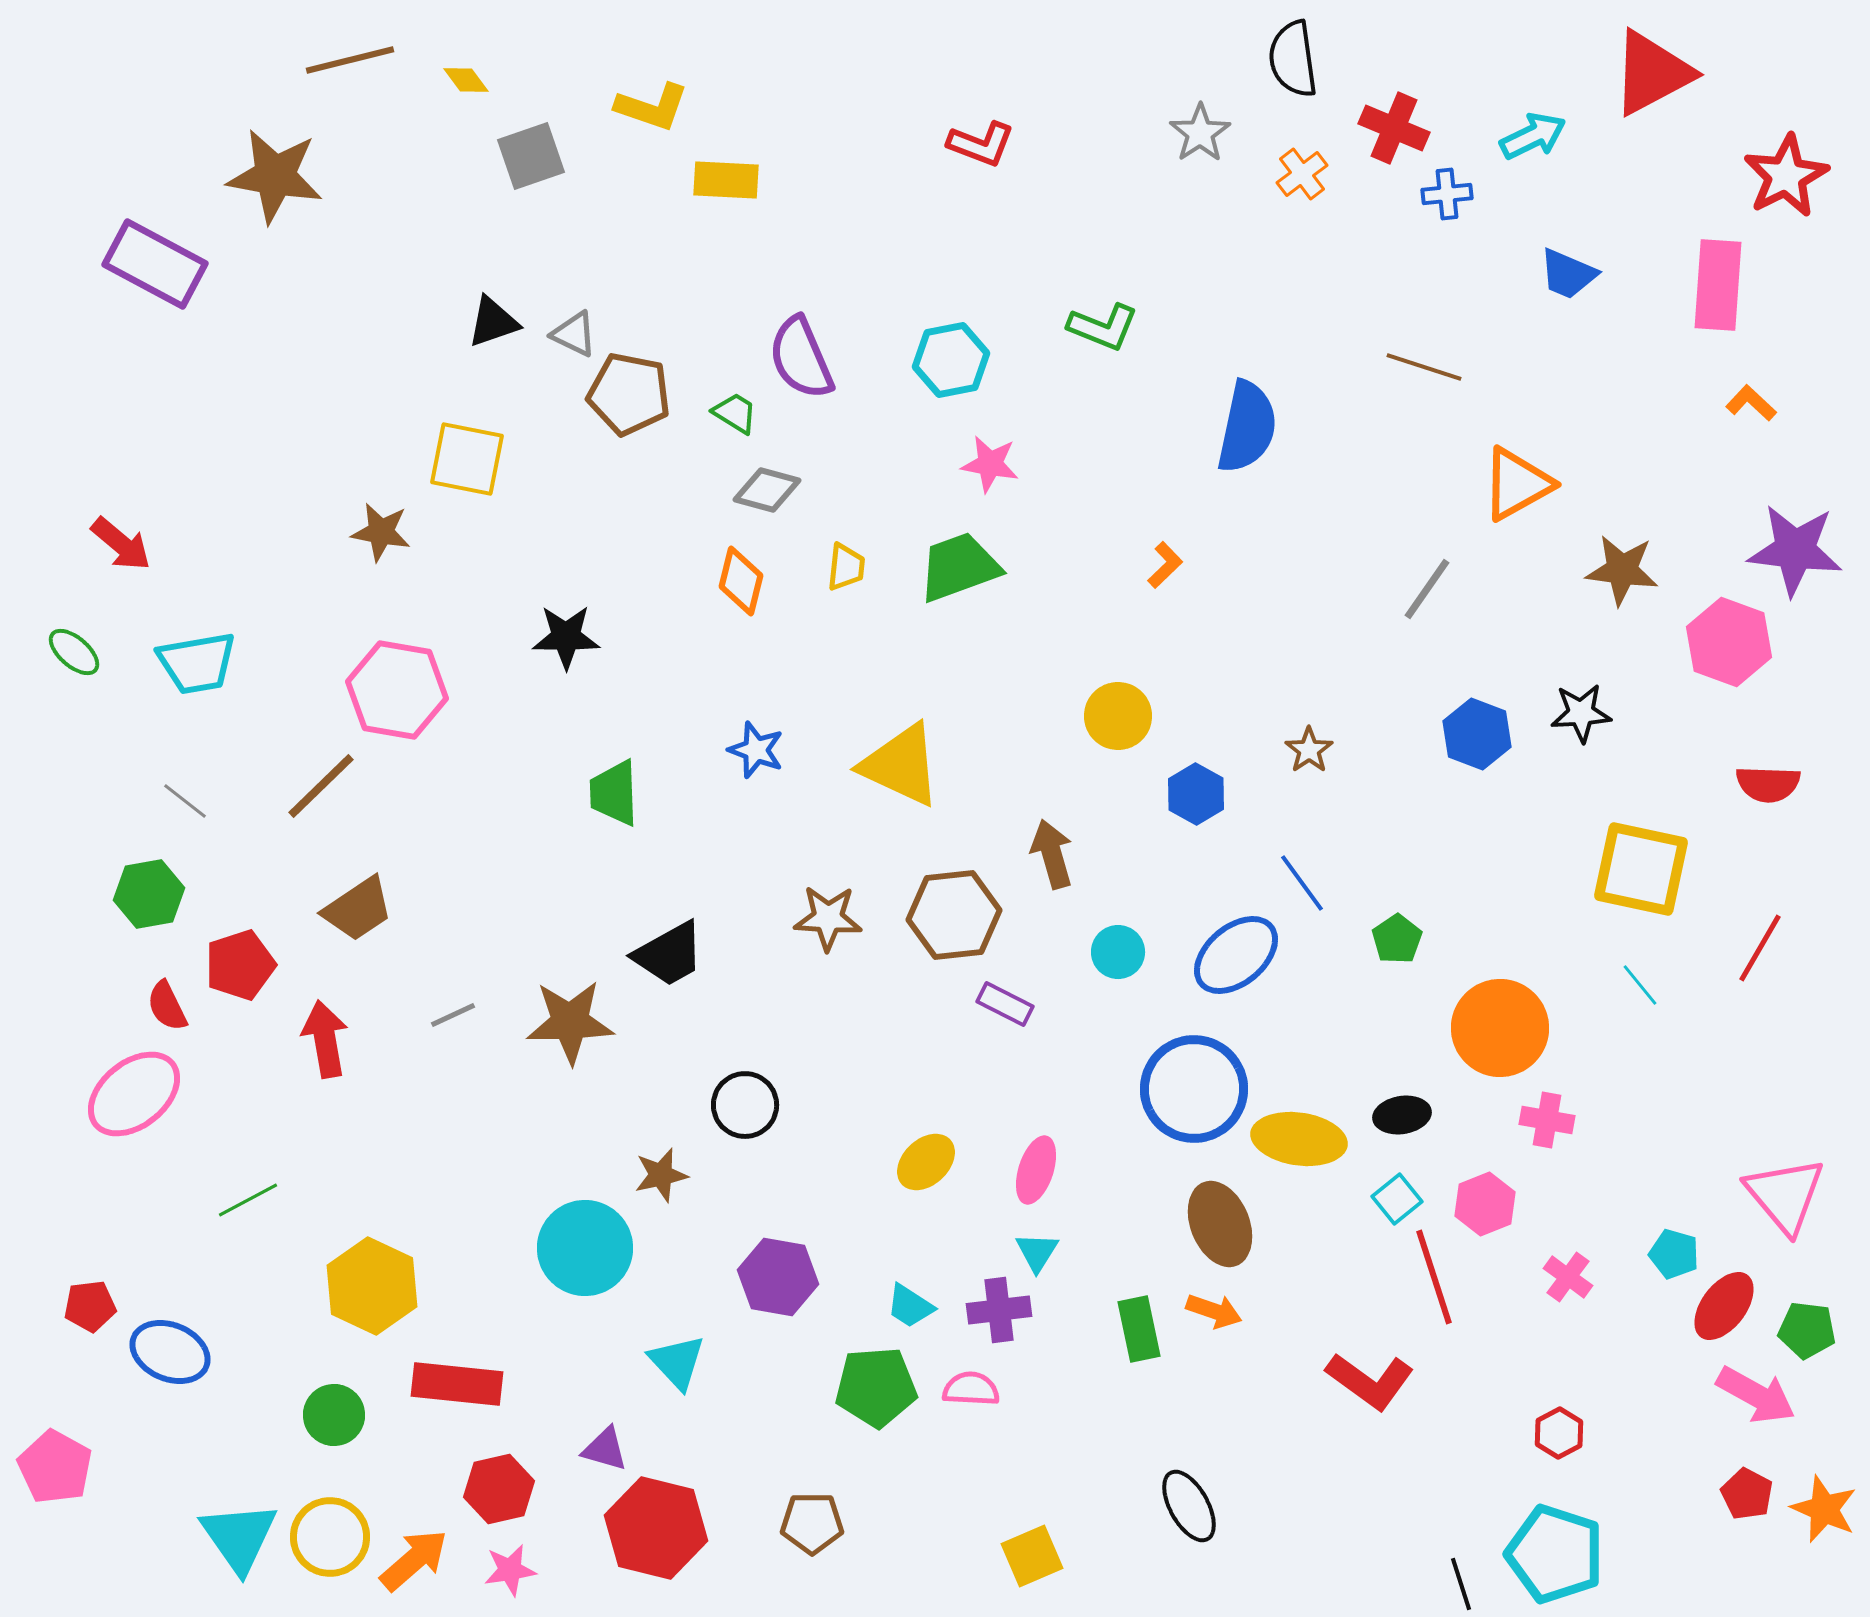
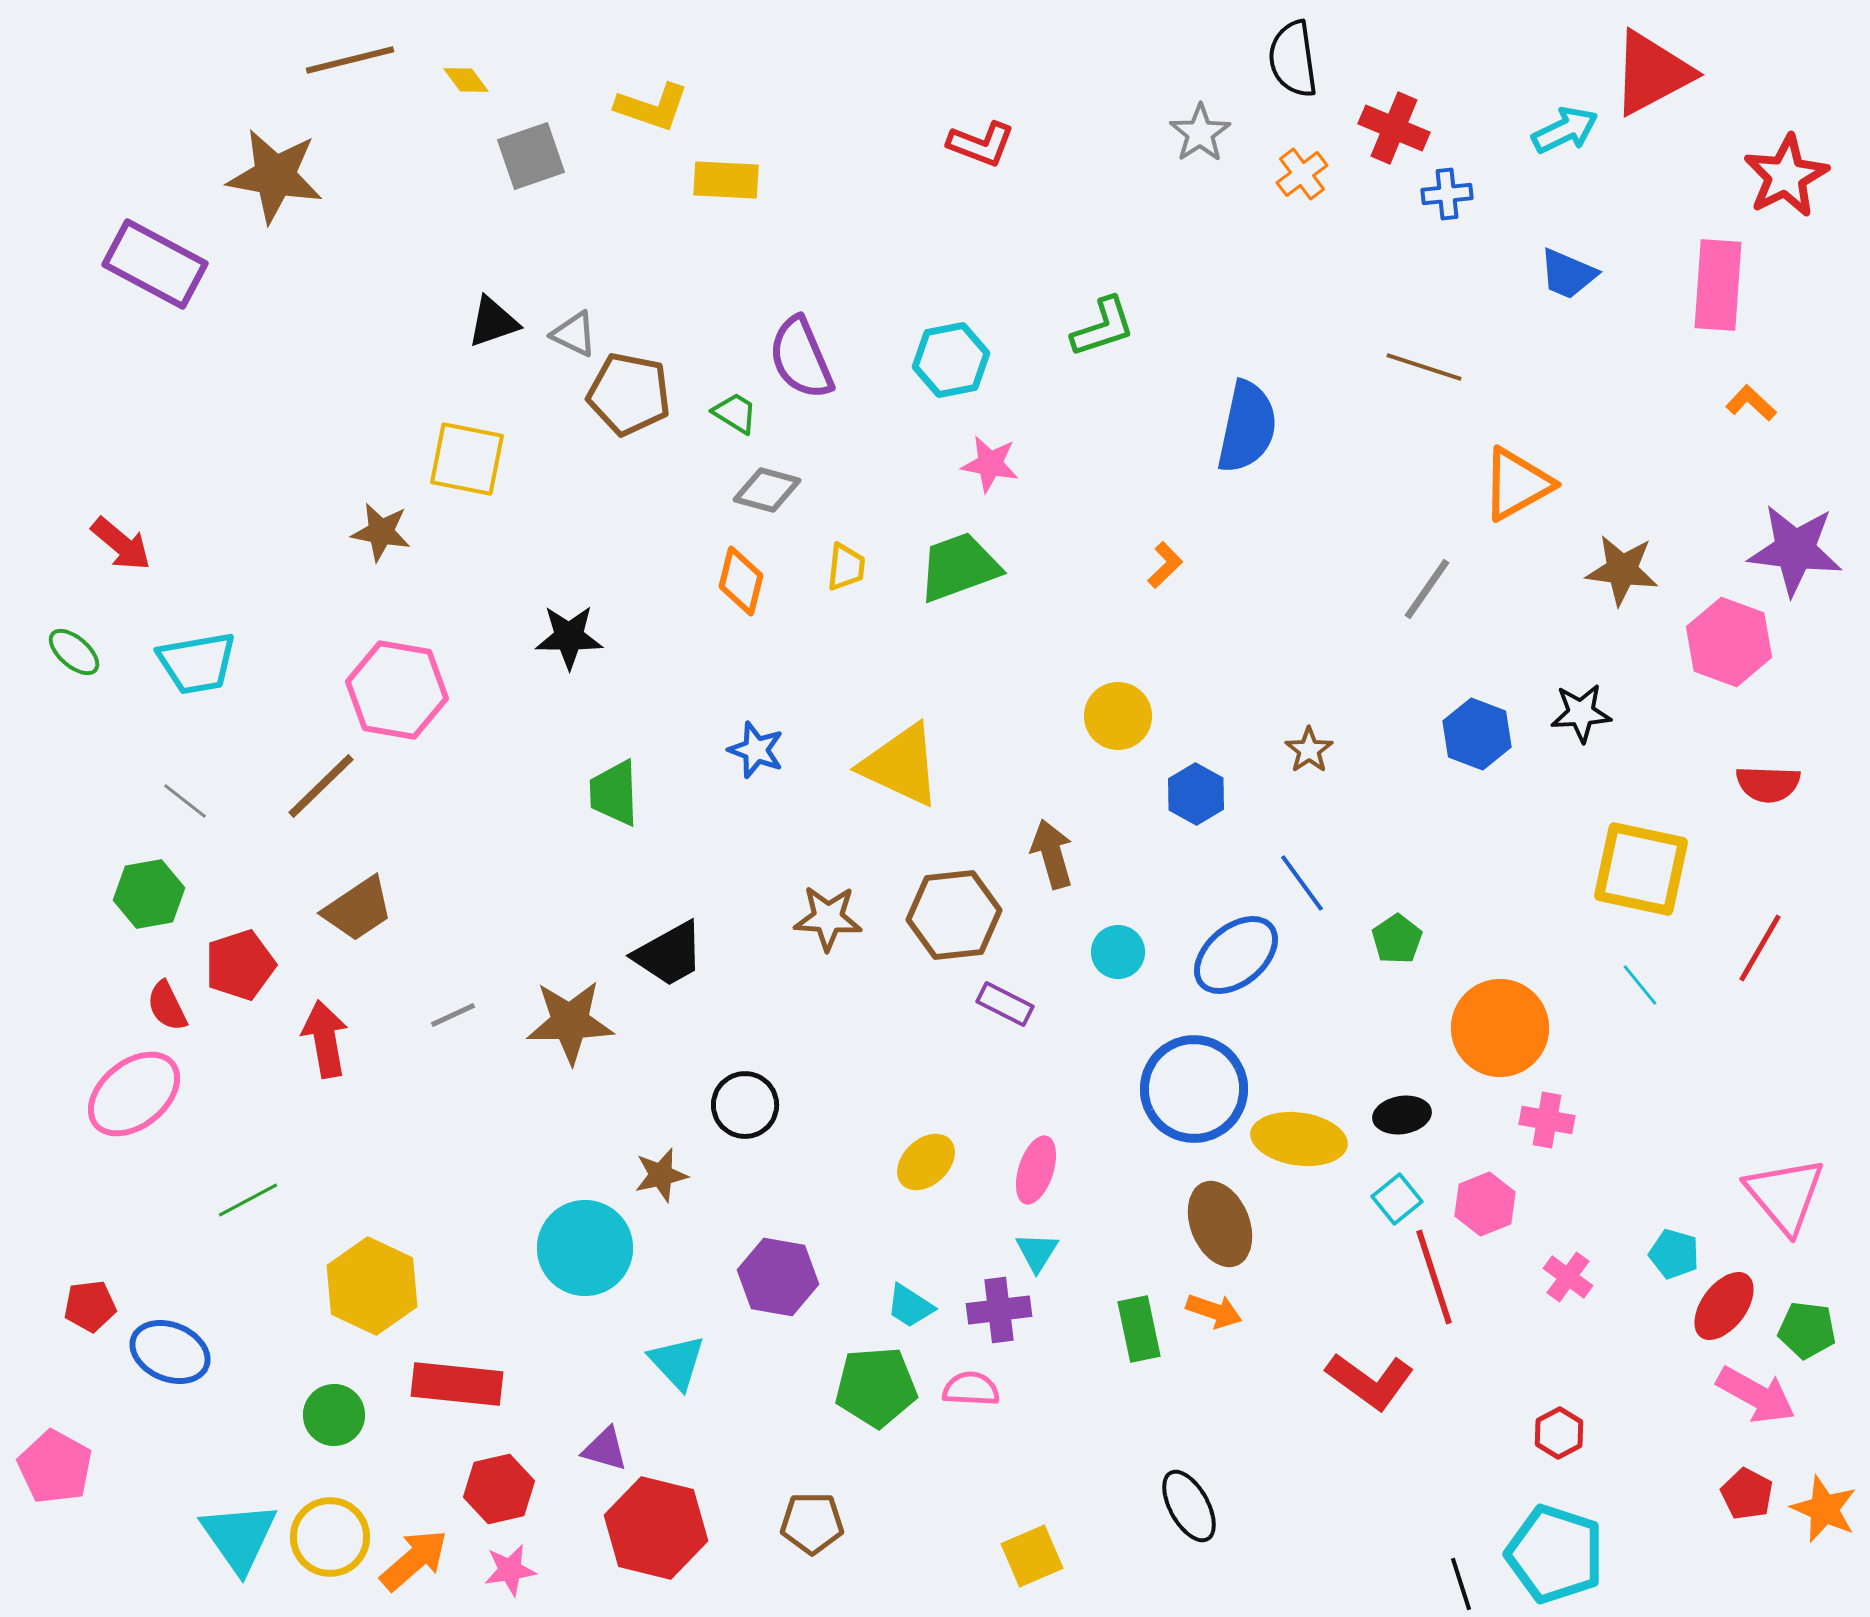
cyan arrow at (1533, 136): moved 32 px right, 6 px up
green L-shape at (1103, 327): rotated 40 degrees counterclockwise
black star at (566, 637): moved 3 px right
